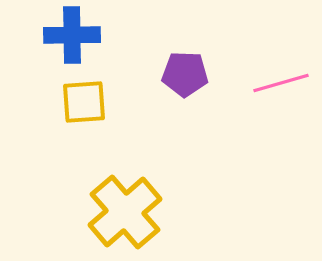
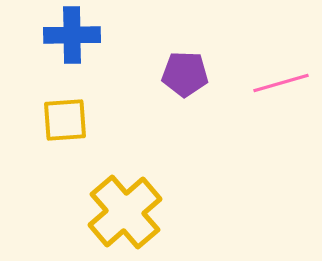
yellow square: moved 19 px left, 18 px down
